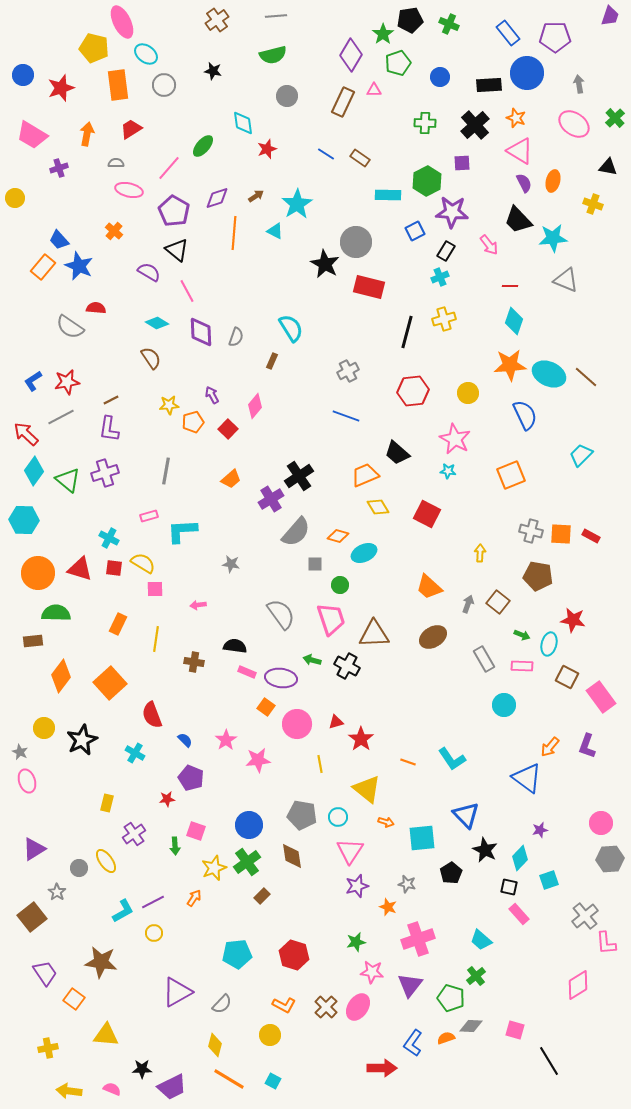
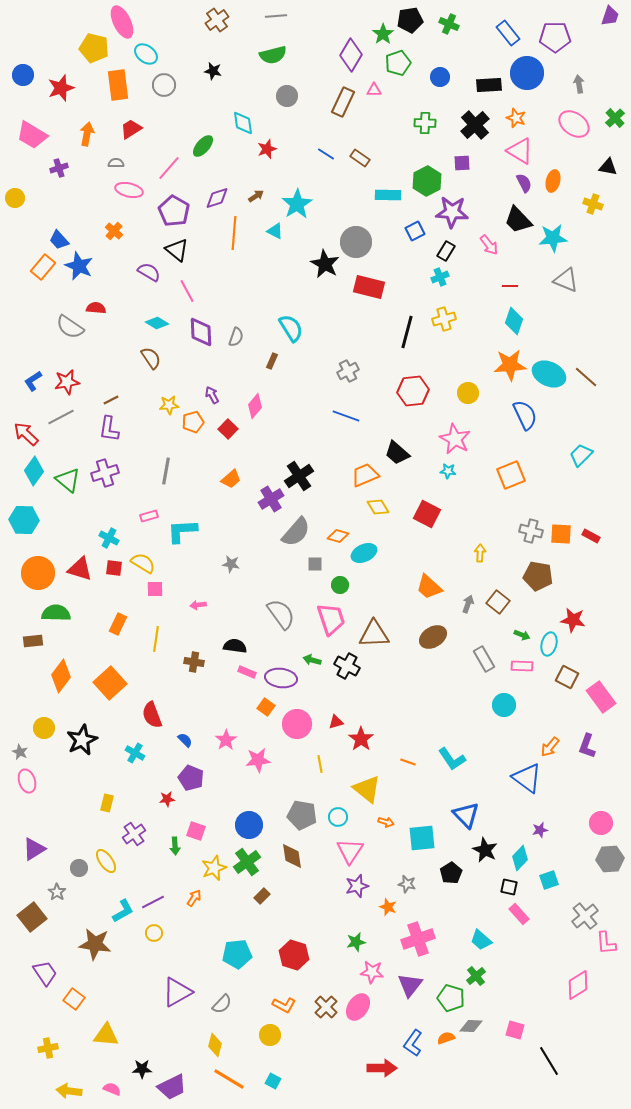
brown star at (101, 962): moved 6 px left, 18 px up
